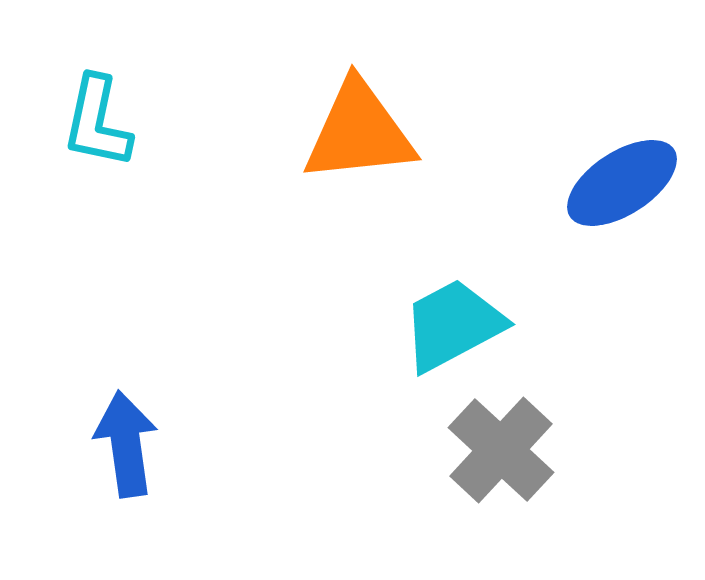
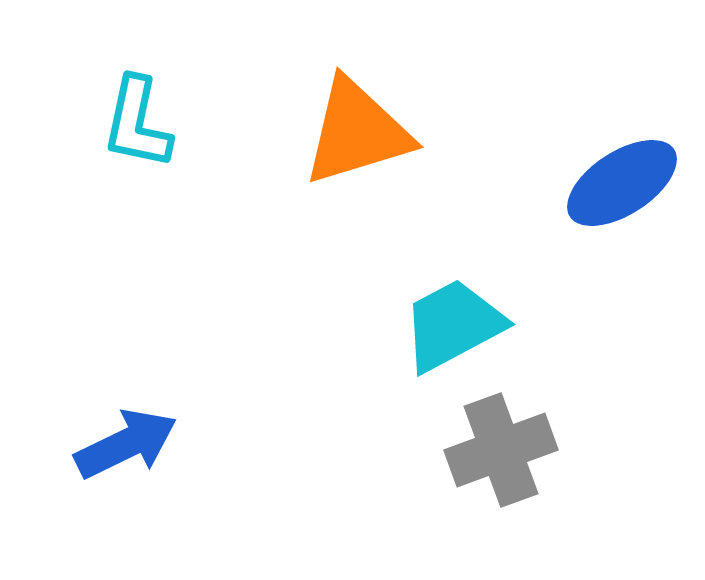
cyan L-shape: moved 40 px right, 1 px down
orange triangle: moved 2 px left; rotated 11 degrees counterclockwise
blue arrow: rotated 72 degrees clockwise
gray cross: rotated 27 degrees clockwise
